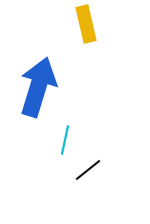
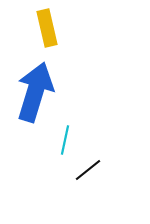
yellow rectangle: moved 39 px left, 4 px down
blue arrow: moved 3 px left, 5 px down
